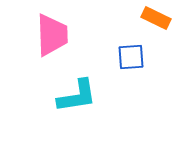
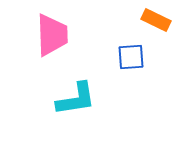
orange rectangle: moved 2 px down
cyan L-shape: moved 1 px left, 3 px down
